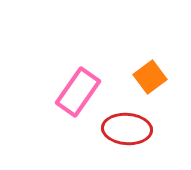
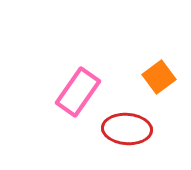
orange square: moved 9 px right
